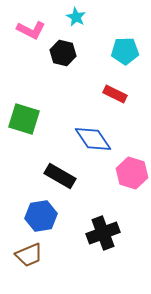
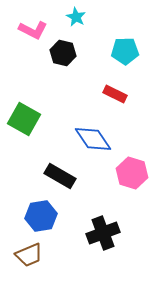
pink L-shape: moved 2 px right
green square: rotated 12 degrees clockwise
